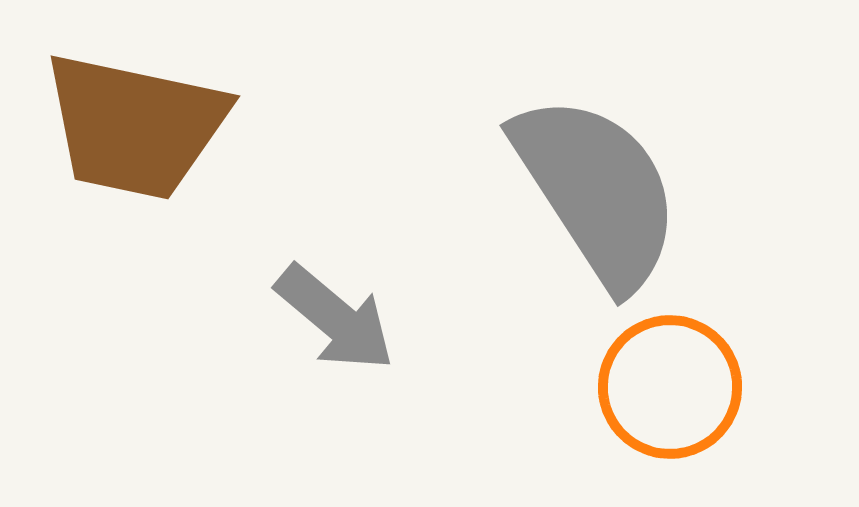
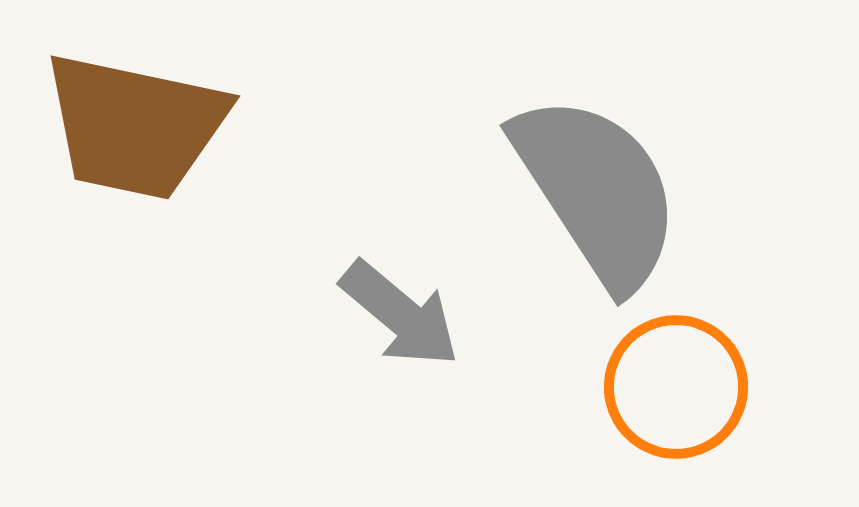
gray arrow: moved 65 px right, 4 px up
orange circle: moved 6 px right
